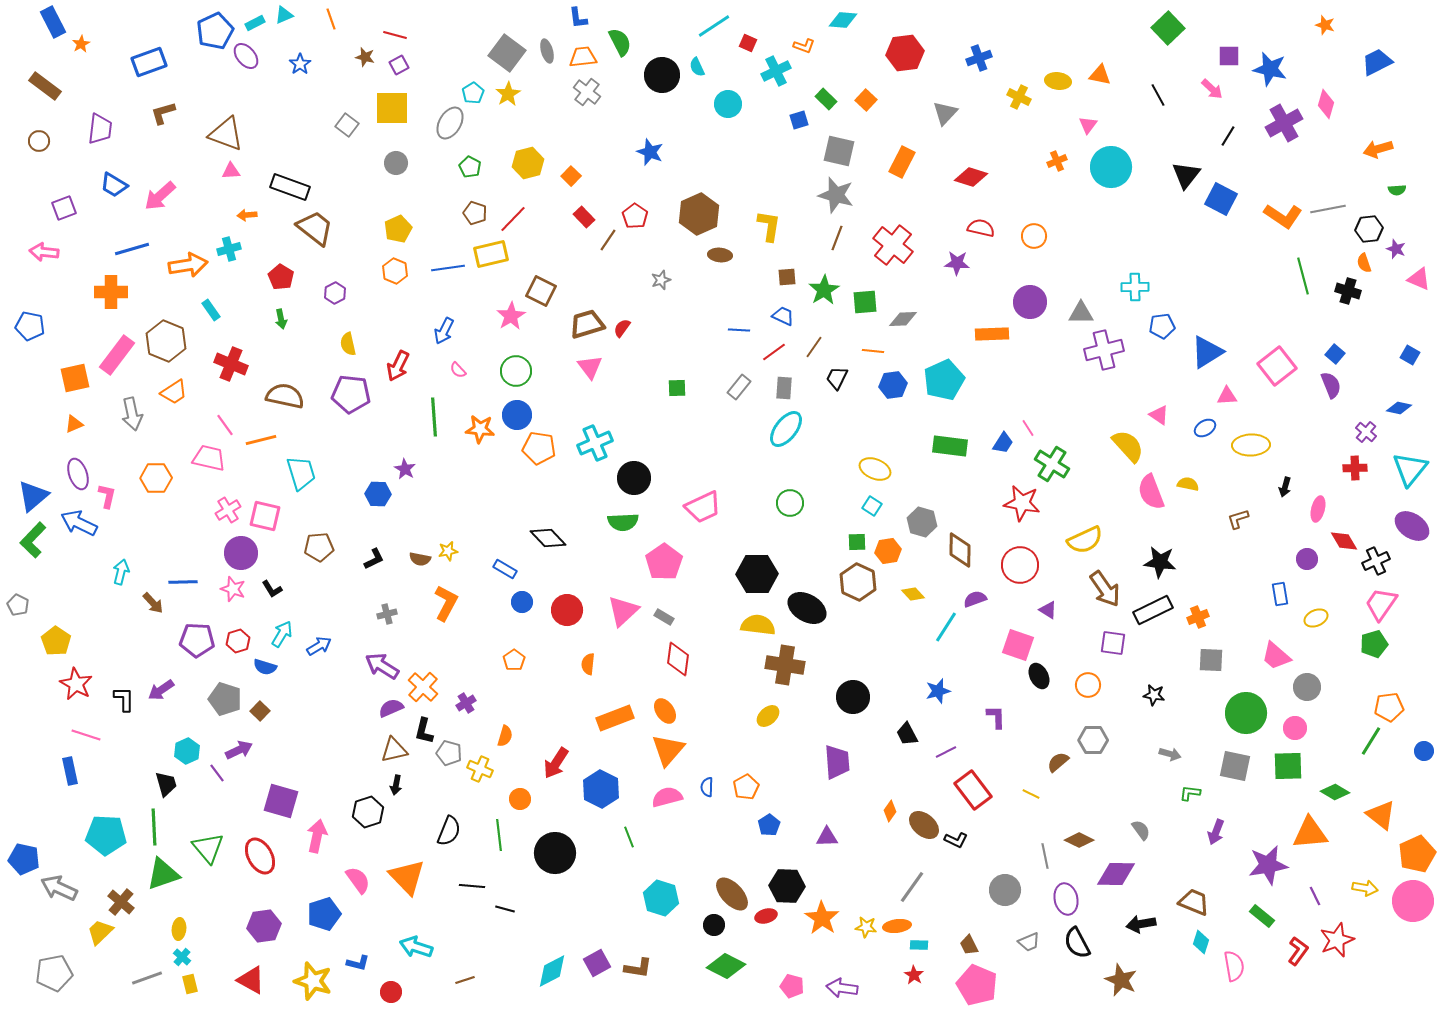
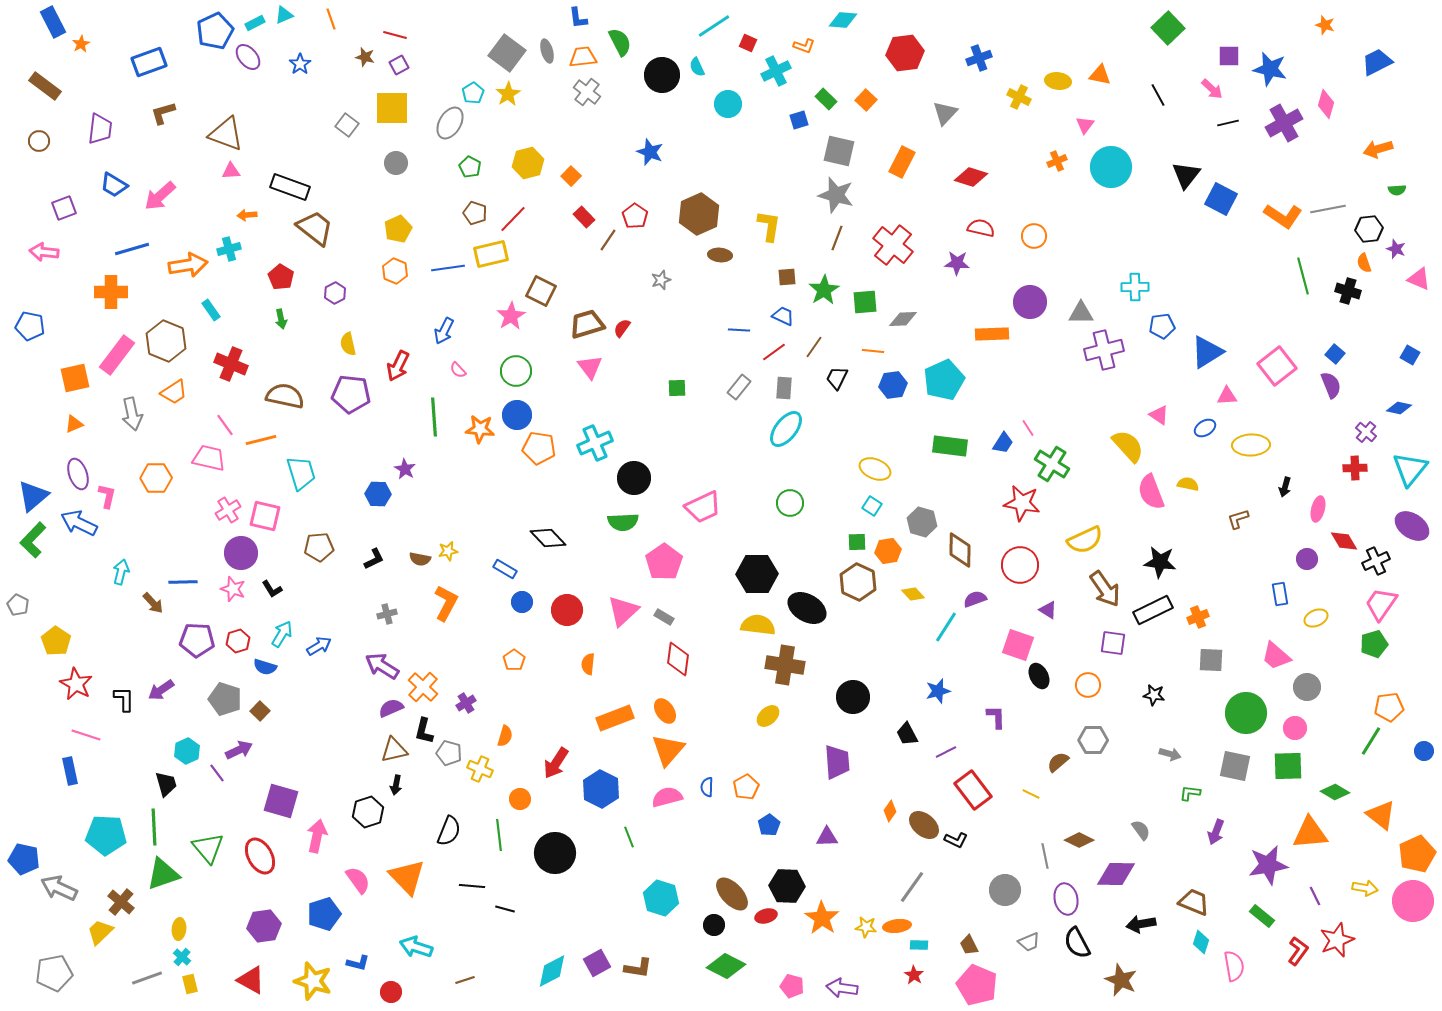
purple ellipse at (246, 56): moved 2 px right, 1 px down
pink triangle at (1088, 125): moved 3 px left
black line at (1228, 136): moved 13 px up; rotated 45 degrees clockwise
